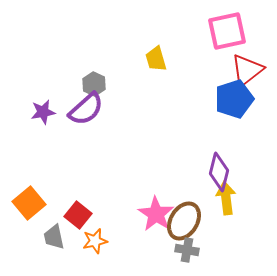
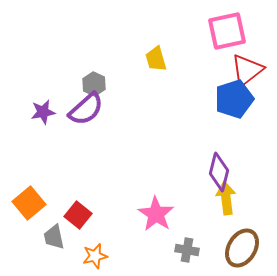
brown ellipse: moved 58 px right, 27 px down
orange star: moved 15 px down
